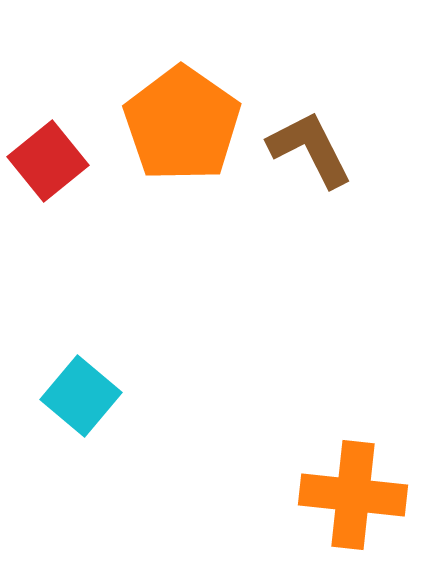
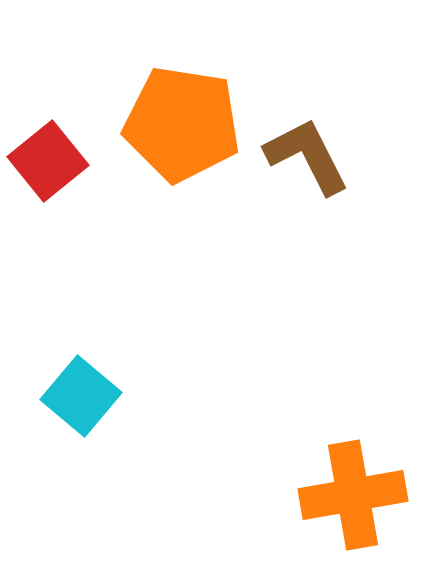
orange pentagon: rotated 26 degrees counterclockwise
brown L-shape: moved 3 px left, 7 px down
orange cross: rotated 16 degrees counterclockwise
